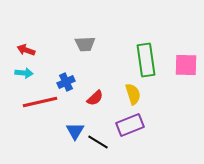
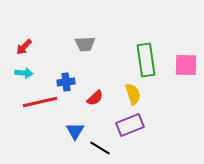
red arrow: moved 2 px left, 3 px up; rotated 66 degrees counterclockwise
blue cross: rotated 18 degrees clockwise
black line: moved 2 px right, 6 px down
